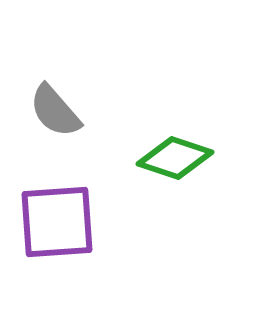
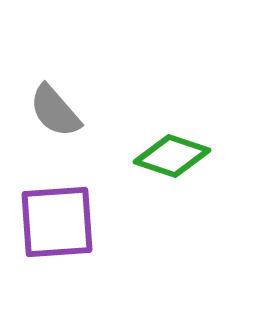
green diamond: moved 3 px left, 2 px up
